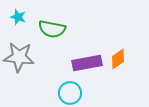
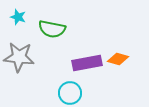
orange diamond: rotated 50 degrees clockwise
